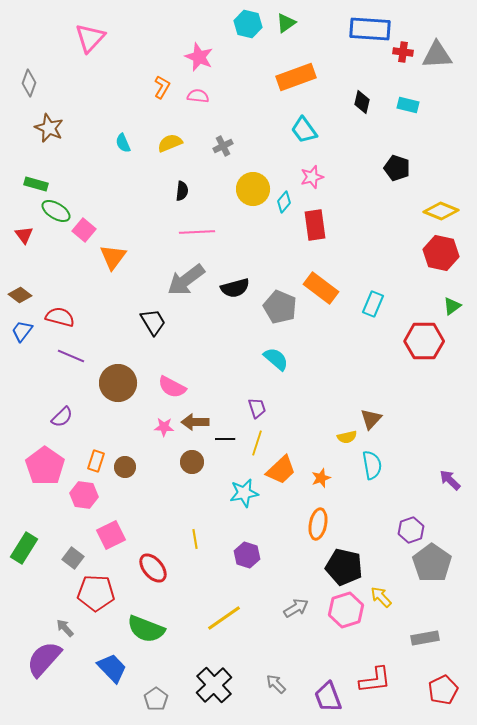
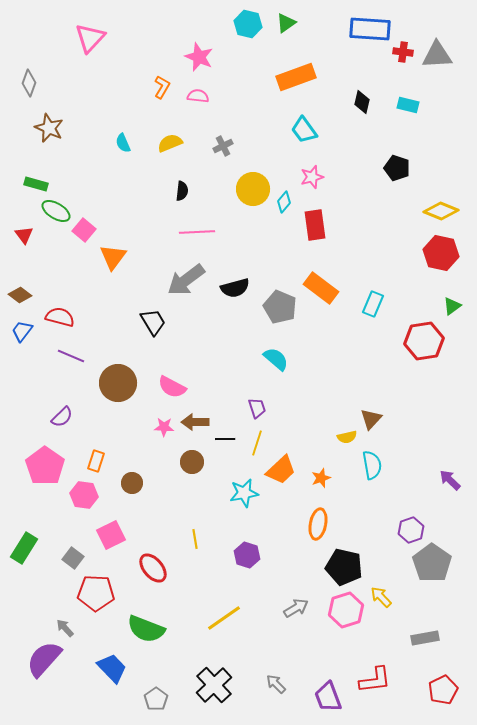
red hexagon at (424, 341): rotated 9 degrees counterclockwise
brown circle at (125, 467): moved 7 px right, 16 px down
